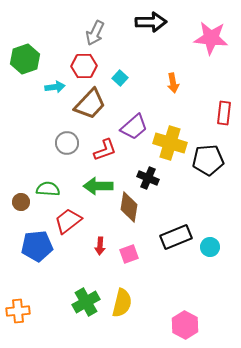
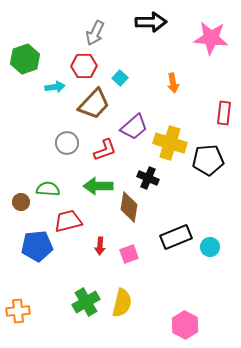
brown trapezoid: moved 4 px right
red trapezoid: rotated 24 degrees clockwise
